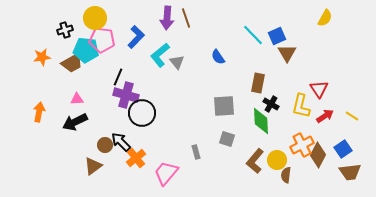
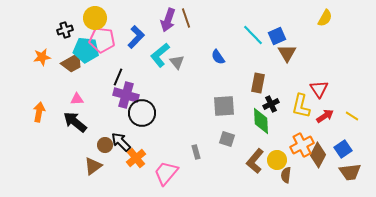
purple arrow at (167, 18): moved 1 px right, 2 px down; rotated 15 degrees clockwise
black cross at (271, 104): rotated 35 degrees clockwise
black arrow at (75, 122): rotated 65 degrees clockwise
